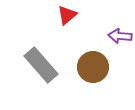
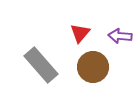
red triangle: moved 13 px right, 18 px down; rotated 10 degrees counterclockwise
